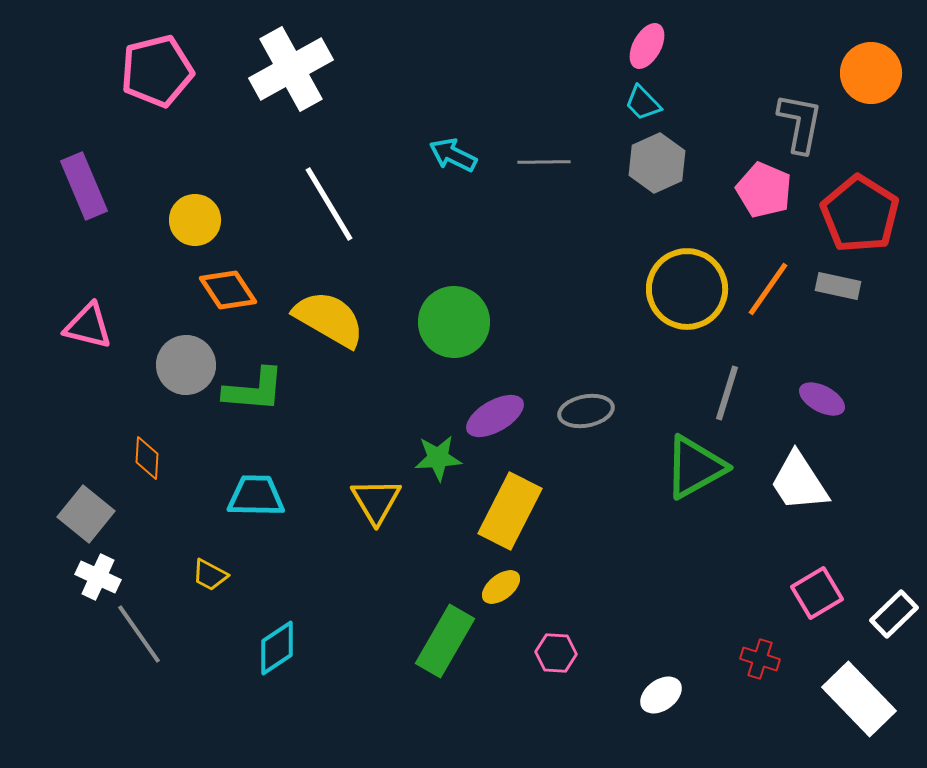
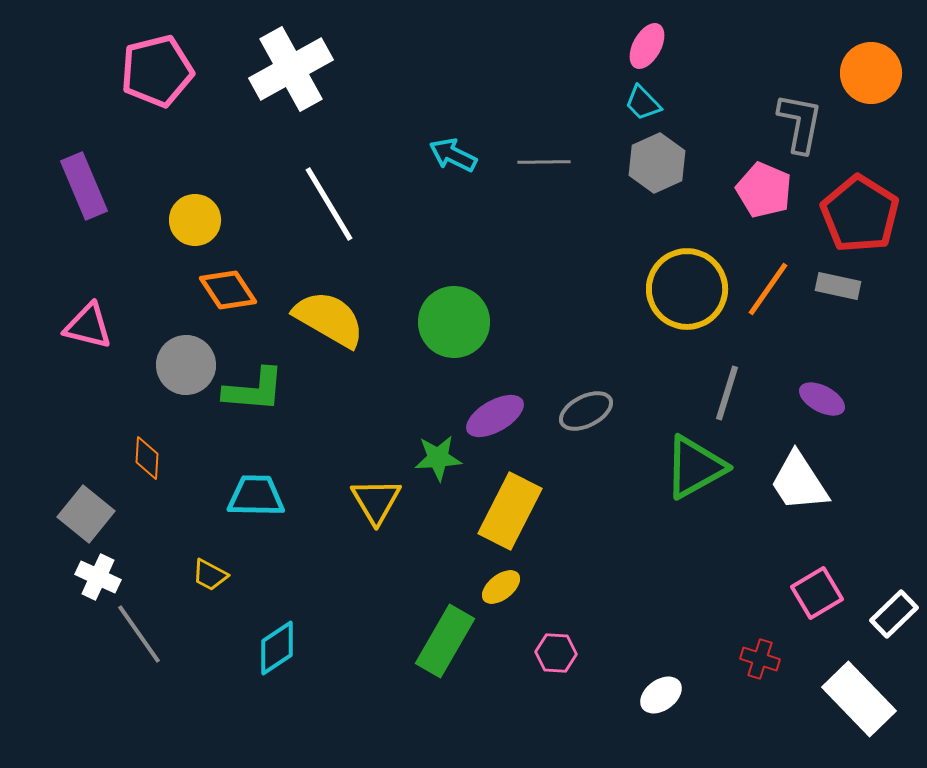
gray ellipse at (586, 411): rotated 16 degrees counterclockwise
